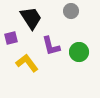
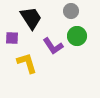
purple square: moved 1 px right; rotated 16 degrees clockwise
purple L-shape: moved 2 px right; rotated 20 degrees counterclockwise
green circle: moved 2 px left, 16 px up
yellow L-shape: rotated 20 degrees clockwise
